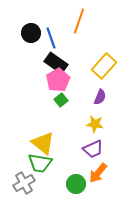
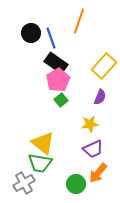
yellow star: moved 5 px left; rotated 18 degrees counterclockwise
